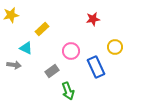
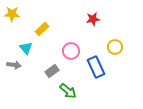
yellow star: moved 1 px right, 1 px up; rotated 14 degrees clockwise
cyan triangle: rotated 24 degrees clockwise
green arrow: rotated 30 degrees counterclockwise
